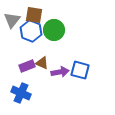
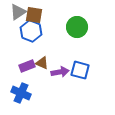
gray triangle: moved 6 px right, 8 px up; rotated 18 degrees clockwise
green circle: moved 23 px right, 3 px up
